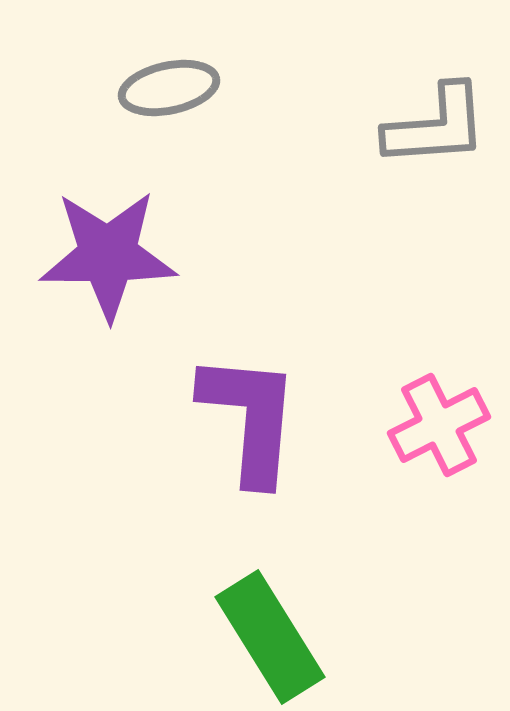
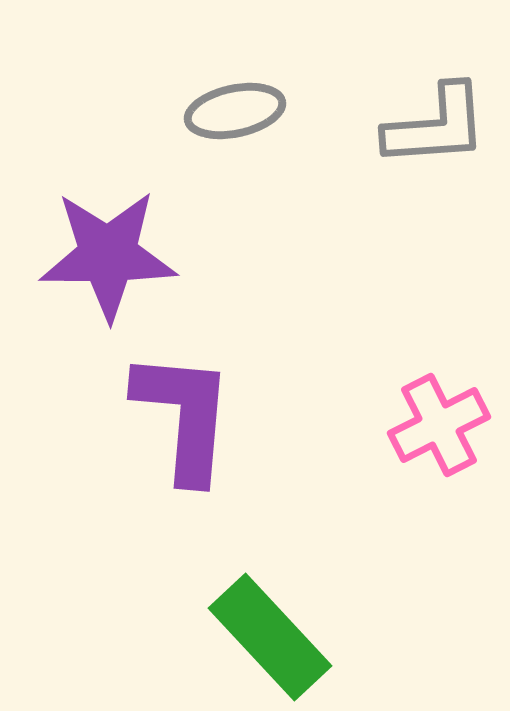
gray ellipse: moved 66 px right, 23 px down
purple L-shape: moved 66 px left, 2 px up
green rectangle: rotated 11 degrees counterclockwise
